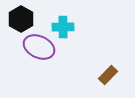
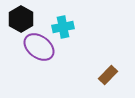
cyan cross: rotated 10 degrees counterclockwise
purple ellipse: rotated 12 degrees clockwise
